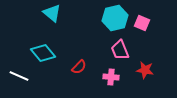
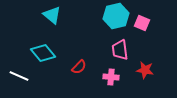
cyan triangle: moved 2 px down
cyan hexagon: moved 1 px right, 2 px up
pink trapezoid: rotated 15 degrees clockwise
